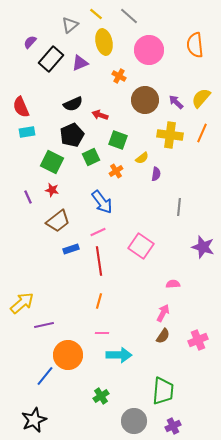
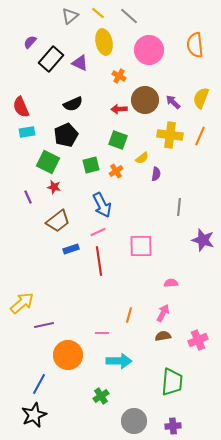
yellow line at (96, 14): moved 2 px right, 1 px up
gray triangle at (70, 25): moved 9 px up
purple triangle at (80, 63): rotated 48 degrees clockwise
yellow semicircle at (201, 98): rotated 20 degrees counterclockwise
purple arrow at (176, 102): moved 3 px left
red arrow at (100, 115): moved 19 px right, 6 px up; rotated 21 degrees counterclockwise
orange line at (202, 133): moved 2 px left, 3 px down
black pentagon at (72, 135): moved 6 px left
green square at (91, 157): moved 8 px down; rotated 12 degrees clockwise
green square at (52, 162): moved 4 px left
red star at (52, 190): moved 2 px right, 3 px up
blue arrow at (102, 202): moved 3 px down; rotated 10 degrees clockwise
pink square at (141, 246): rotated 35 degrees counterclockwise
purple star at (203, 247): moved 7 px up
pink semicircle at (173, 284): moved 2 px left, 1 px up
orange line at (99, 301): moved 30 px right, 14 px down
brown semicircle at (163, 336): rotated 133 degrees counterclockwise
cyan arrow at (119, 355): moved 6 px down
blue line at (45, 376): moved 6 px left, 8 px down; rotated 10 degrees counterclockwise
green trapezoid at (163, 391): moved 9 px right, 9 px up
black star at (34, 420): moved 5 px up
purple cross at (173, 426): rotated 21 degrees clockwise
